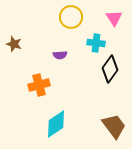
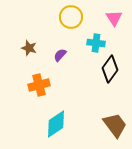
brown star: moved 15 px right, 4 px down
purple semicircle: rotated 136 degrees clockwise
brown trapezoid: moved 1 px right, 1 px up
